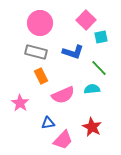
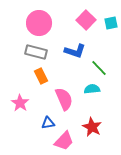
pink circle: moved 1 px left
cyan square: moved 10 px right, 14 px up
blue L-shape: moved 2 px right, 1 px up
pink semicircle: moved 1 px right, 4 px down; rotated 90 degrees counterclockwise
pink trapezoid: moved 1 px right, 1 px down
